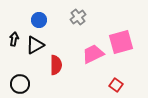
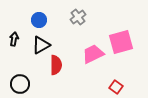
black triangle: moved 6 px right
red square: moved 2 px down
